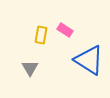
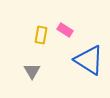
gray triangle: moved 2 px right, 3 px down
